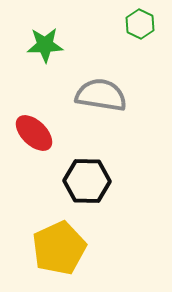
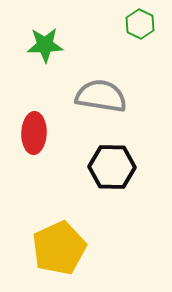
gray semicircle: moved 1 px down
red ellipse: rotated 48 degrees clockwise
black hexagon: moved 25 px right, 14 px up
